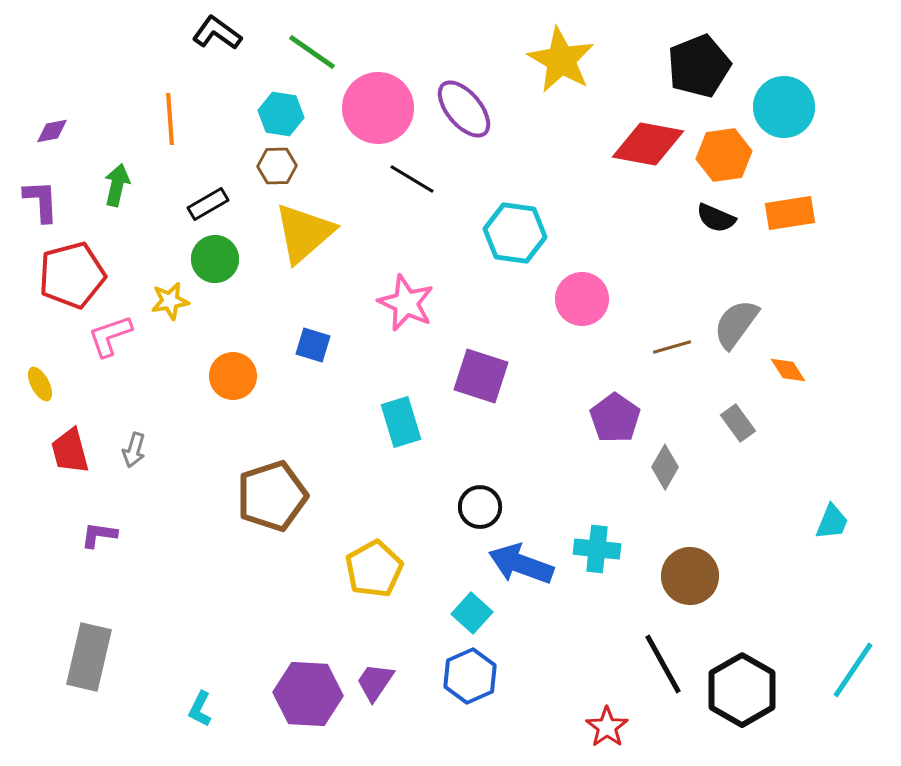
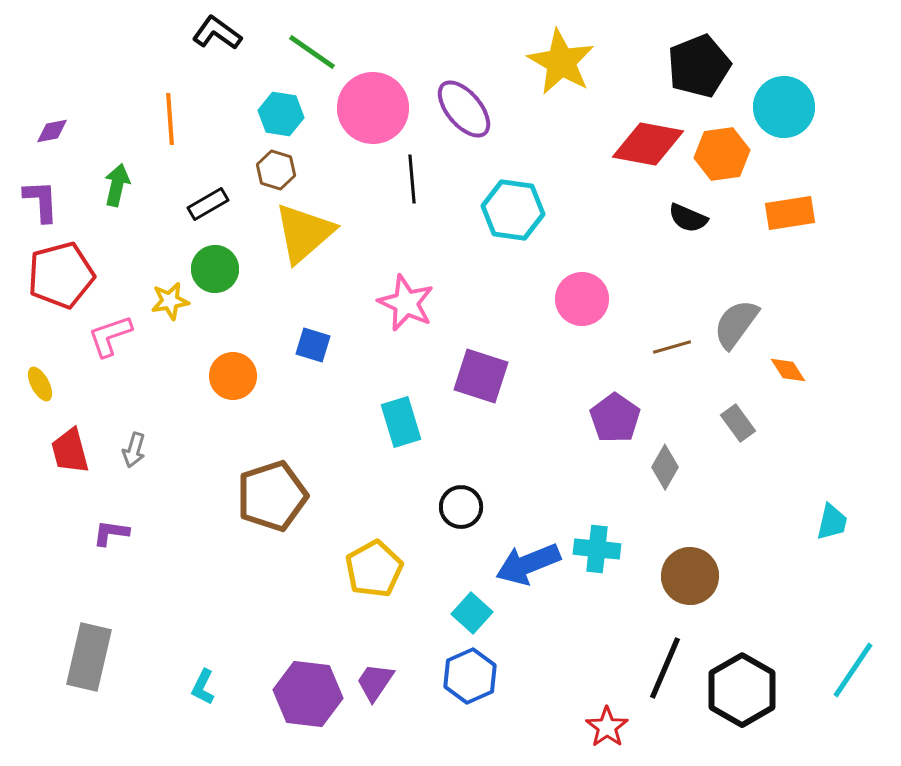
yellow star at (561, 60): moved 2 px down
pink circle at (378, 108): moved 5 px left
orange hexagon at (724, 155): moved 2 px left, 1 px up
brown hexagon at (277, 166): moved 1 px left, 4 px down; rotated 18 degrees clockwise
black line at (412, 179): rotated 54 degrees clockwise
black semicircle at (716, 218): moved 28 px left
cyan hexagon at (515, 233): moved 2 px left, 23 px up
green circle at (215, 259): moved 10 px down
red pentagon at (72, 275): moved 11 px left
black circle at (480, 507): moved 19 px left
cyan trapezoid at (832, 522): rotated 9 degrees counterclockwise
purple L-shape at (99, 535): moved 12 px right, 2 px up
blue arrow at (521, 564): moved 7 px right; rotated 42 degrees counterclockwise
black line at (663, 664): moved 2 px right, 4 px down; rotated 52 degrees clockwise
purple hexagon at (308, 694): rotated 4 degrees clockwise
cyan L-shape at (200, 709): moved 3 px right, 22 px up
